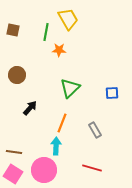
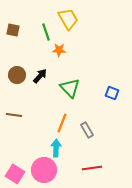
green line: rotated 30 degrees counterclockwise
green triangle: rotated 30 degrees counterclockwise
blue square: rotated 24 degrees clockwise
black arrow: moved 10 px right, 32 px up
gray rectangle: moved 8 px left
cyan arrow: moved 2 px down
brown line: moved 37 px up
red line: rotated 24 degrees counterclockwise
pink square: moved 2 px right
